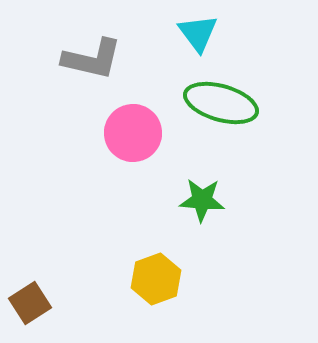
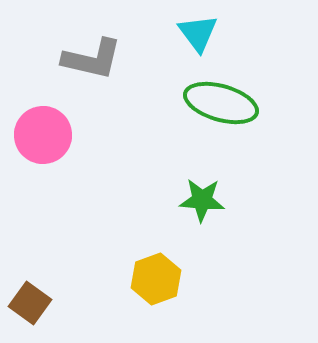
pink circle: moved 90 px left, 2 px down
brown square: rotated 21 degrees counterclockwise
